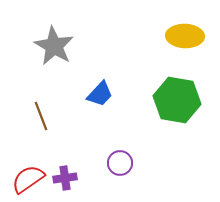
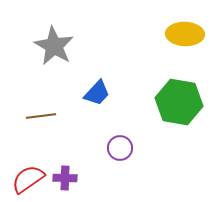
yellow ellipse: moved 2 px up
blue trapezoid: moved 3 px left, 1 px up
green hexagon: moved 2 px right, 2 px down
brown line: rotated 76 degrees counterclockwise
purple circle: moved 15 px up
purple cross: rotated 10 degrees clockwise
